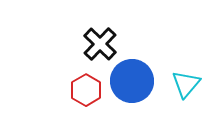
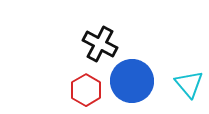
black cross: rotated 16 degrees counterclockwise
cyan triangle: moved 3 px right; rotated 20 degrees counterclockwise
